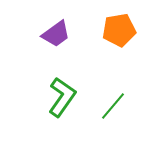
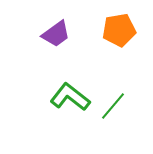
green L-shape: moved 8 px right; rotated 87 degrees counterclockwise
